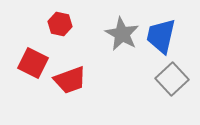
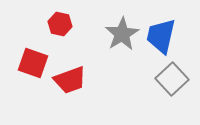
gray star: rotated 12 degrees clockwise
red square: rotated 8 degrees counterclockwise
